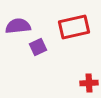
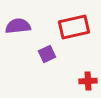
purple square: moved 9 px right, 7 px down
red cross: moved 1 px left, 2 px up
